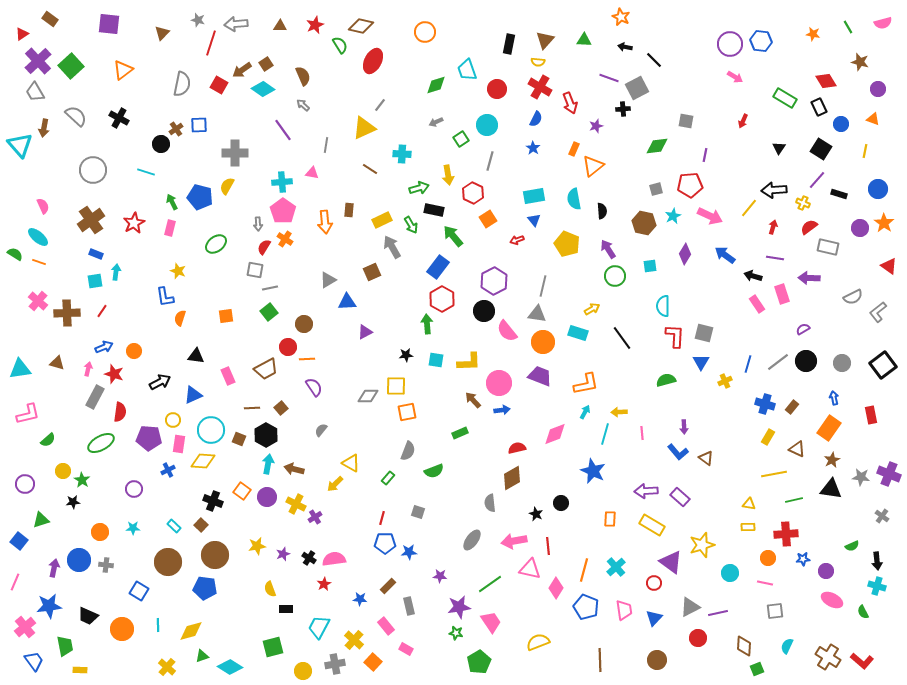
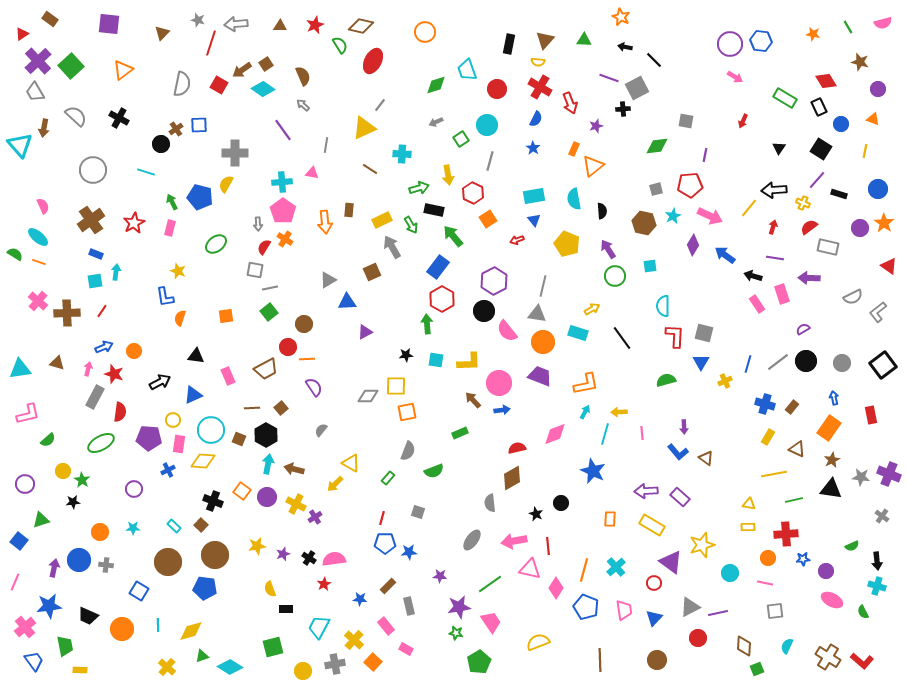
yellow semicircle at (227, 186): moved 1 px left, 2 px up
purple diamond at (685, 254): moved 8 px right, 9 px up
